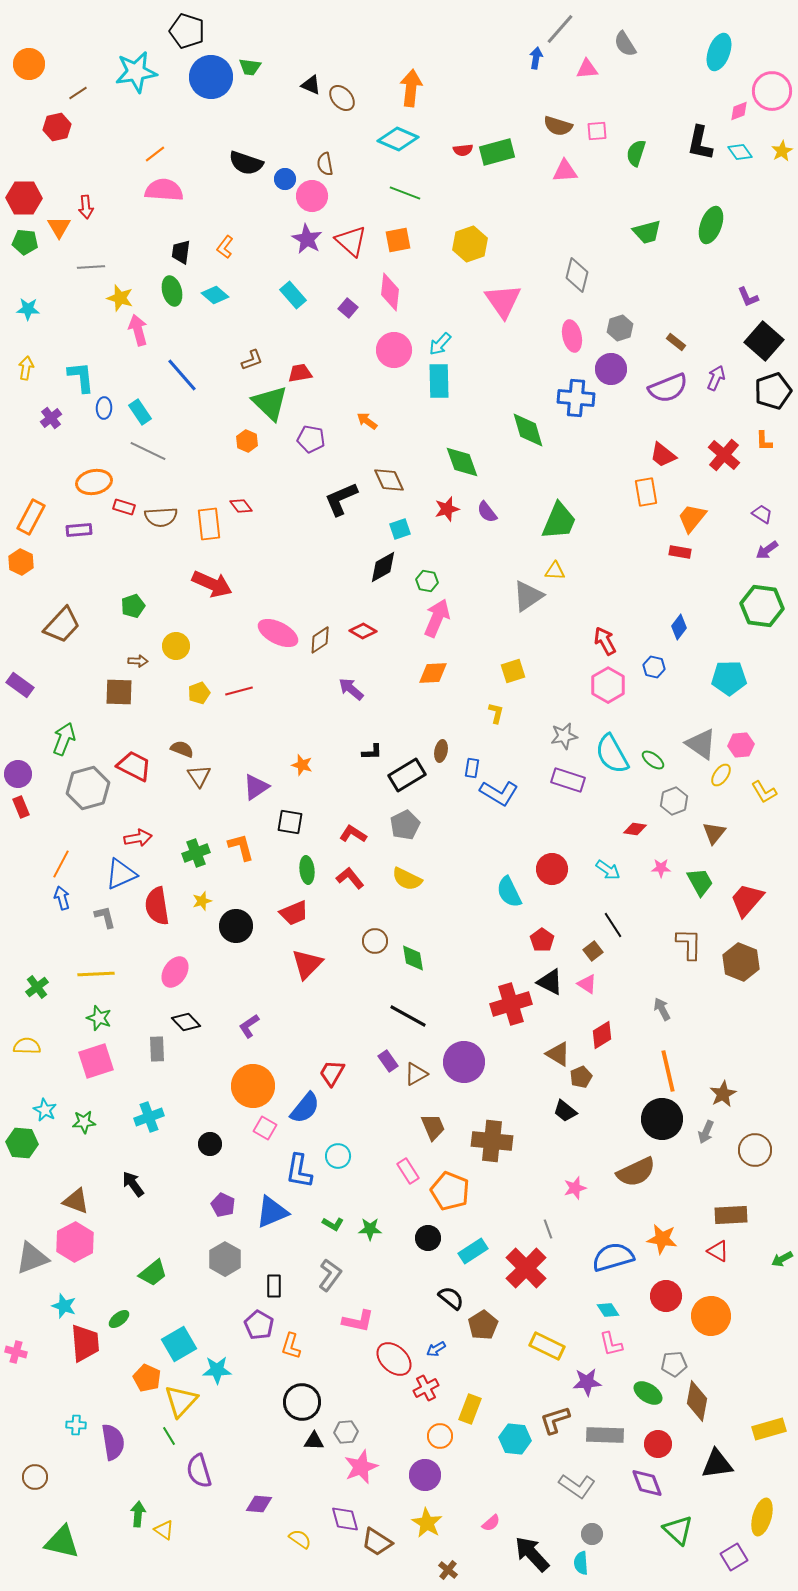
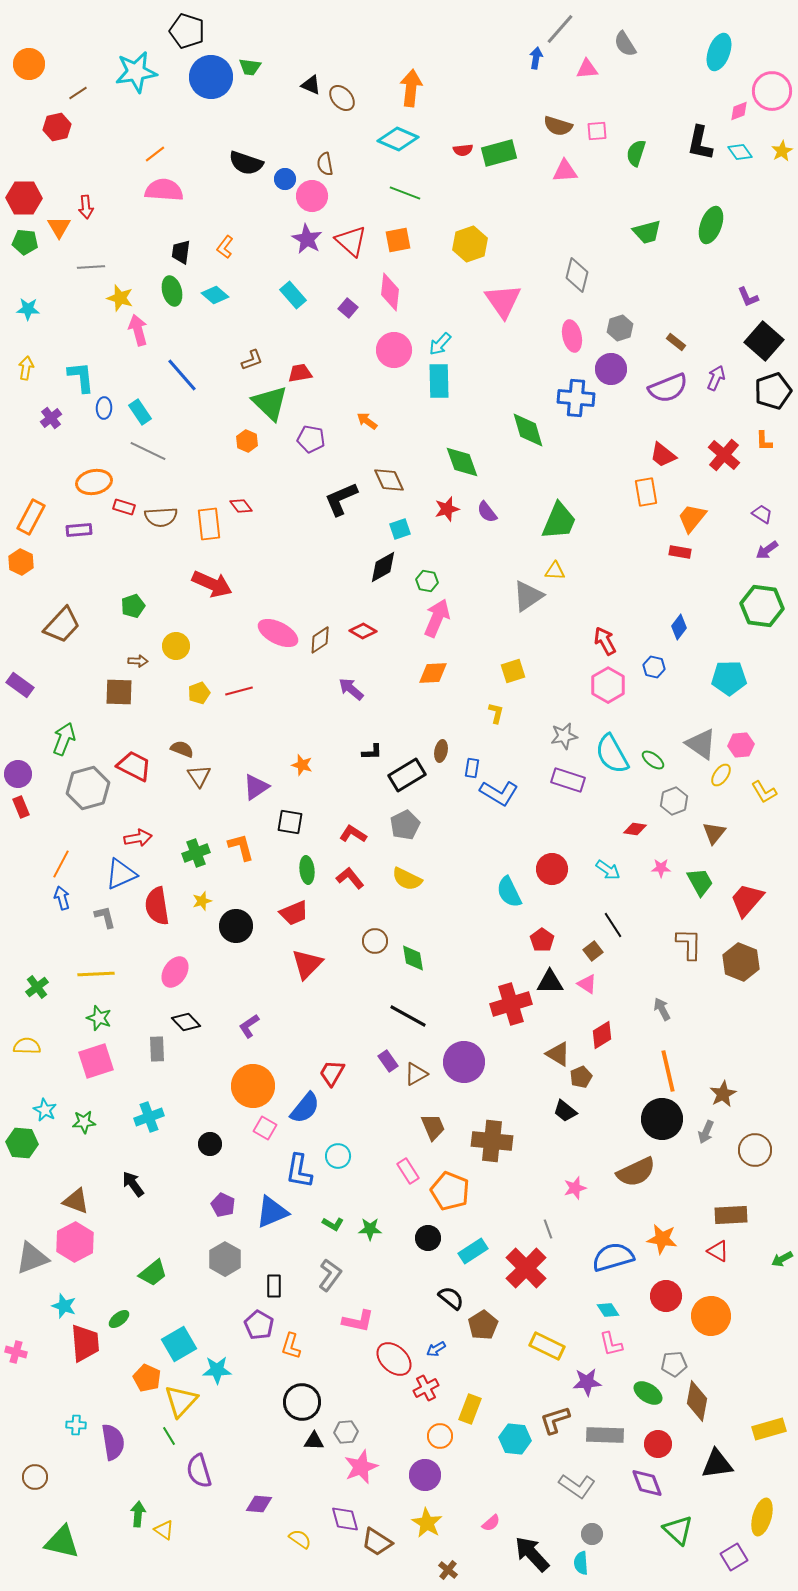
green rectangle at (497, 152): moved 2 px right, 1 px down
black triangle at (550, 982): rotated 28 degrees counterclockwise
